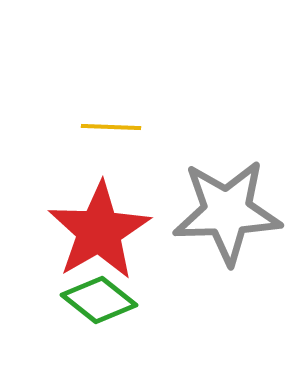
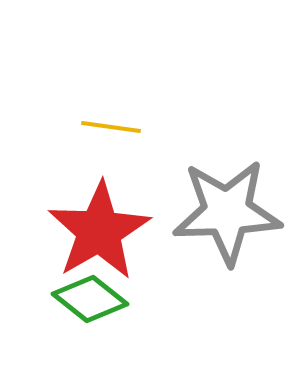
yellow line: rotated 6 degrees clockwise
green diamond: moved 9 px left, 1 px up
